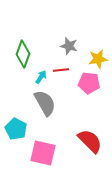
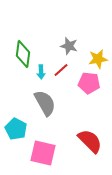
green diamond: rotated 12 degrees counterclockwise
red line: rotated 35 degrees counterclockwise
cyan arrow: moved 5 px up; rotated 144 degrees clockwise
